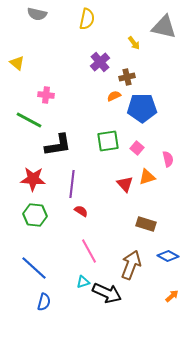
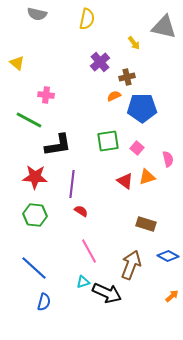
red star: moved 2 px right, 2 px up
red triangle: moved 3 px up; rotated 12 degrees counterclockwise
